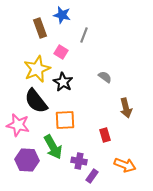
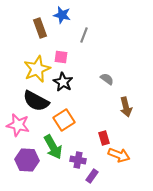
pink square: moved 5 px down; rotated 24 degrees counterclockwise
gray semicircle: moved 2 px right, 2 px down
black semicircle: rotated 24 degrees counterclockwise
brown arrow: moved 1 px up
orange square: moved 1 px left; rotated 30 degrees counterclockwise
red rectangle: moved 1 px left, 3 px down
purple cross: moved 1 px left, 1 px up
orange arrow: moved 6 px left, 10 px up
